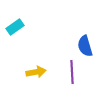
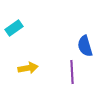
cyan rectangle: moved 1 px left, 1 px down
yellow arrow: moved 8 px left, 4 px up
